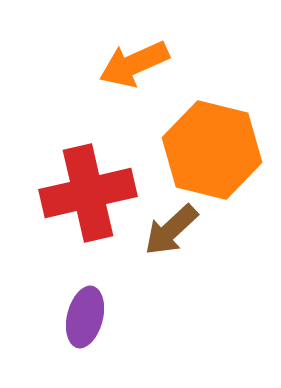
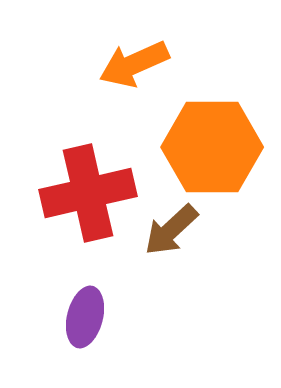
orange hexagon: moved 3 px up; rotated 14 degrees counterclockwise
